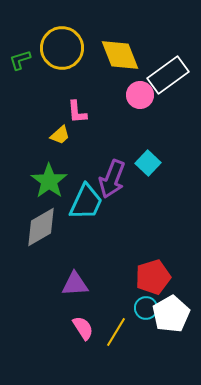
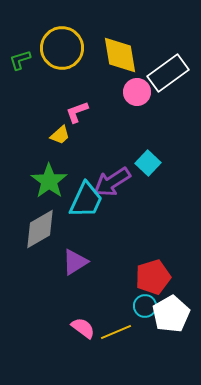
yellow diamond: rotated 12 degrees clockwise
white rectangle: moved 2 px up
pink circle: moved 3 px left, 3 px up
pink L-shape: rotated 75 degrees clockwise
purple arrow: moved 3 px down; rotated 36 degrees clockwise
cyan trapezoid: moved 2 px up
gray diamond: moved 1 px left, 2 px down
purple triangle: moved 22 px up; rotated 28 degrees counterclockwise
cyan circle: moved 1 px left, 2 px up
pink semicircle: rotated 20 degrees counterclockwise
yellow line: rotated 36 degrees clockwise
